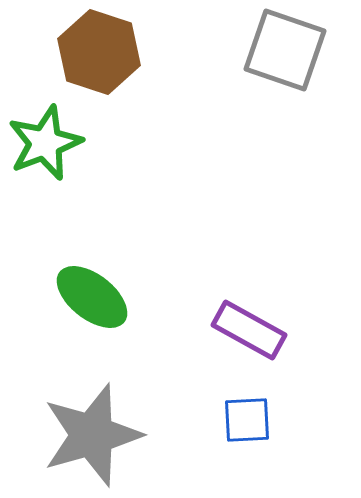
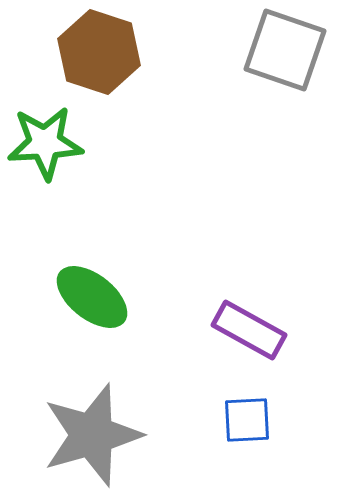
green star: rotated 18 degrees clockwise
